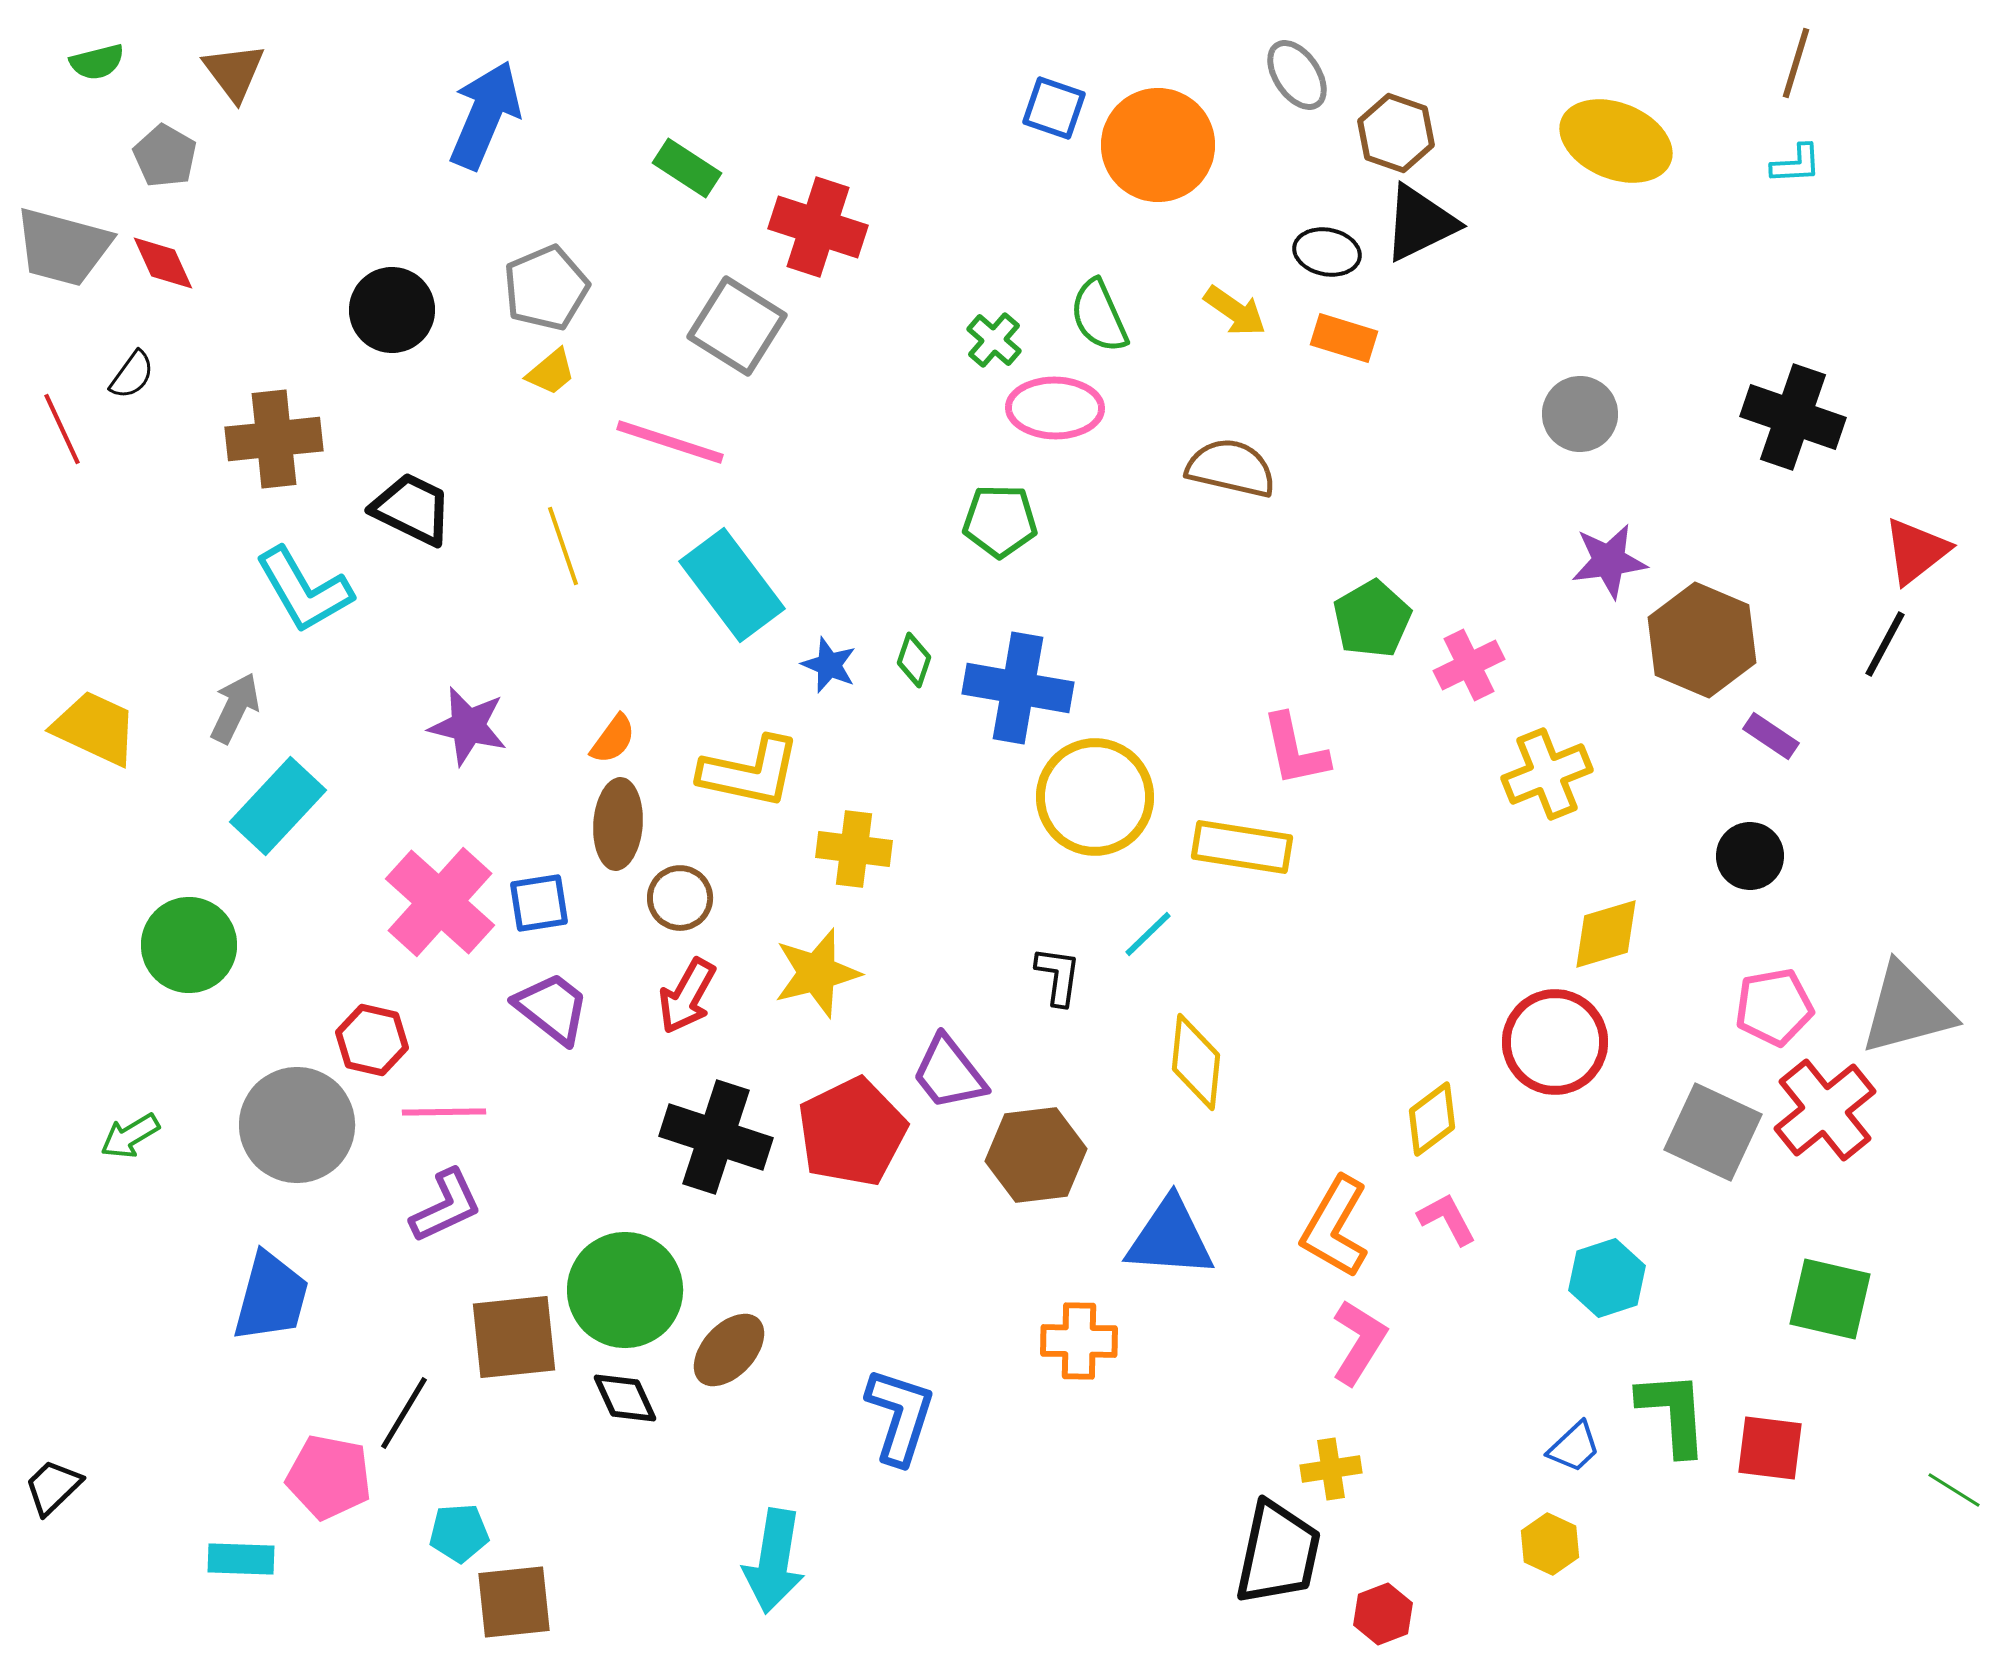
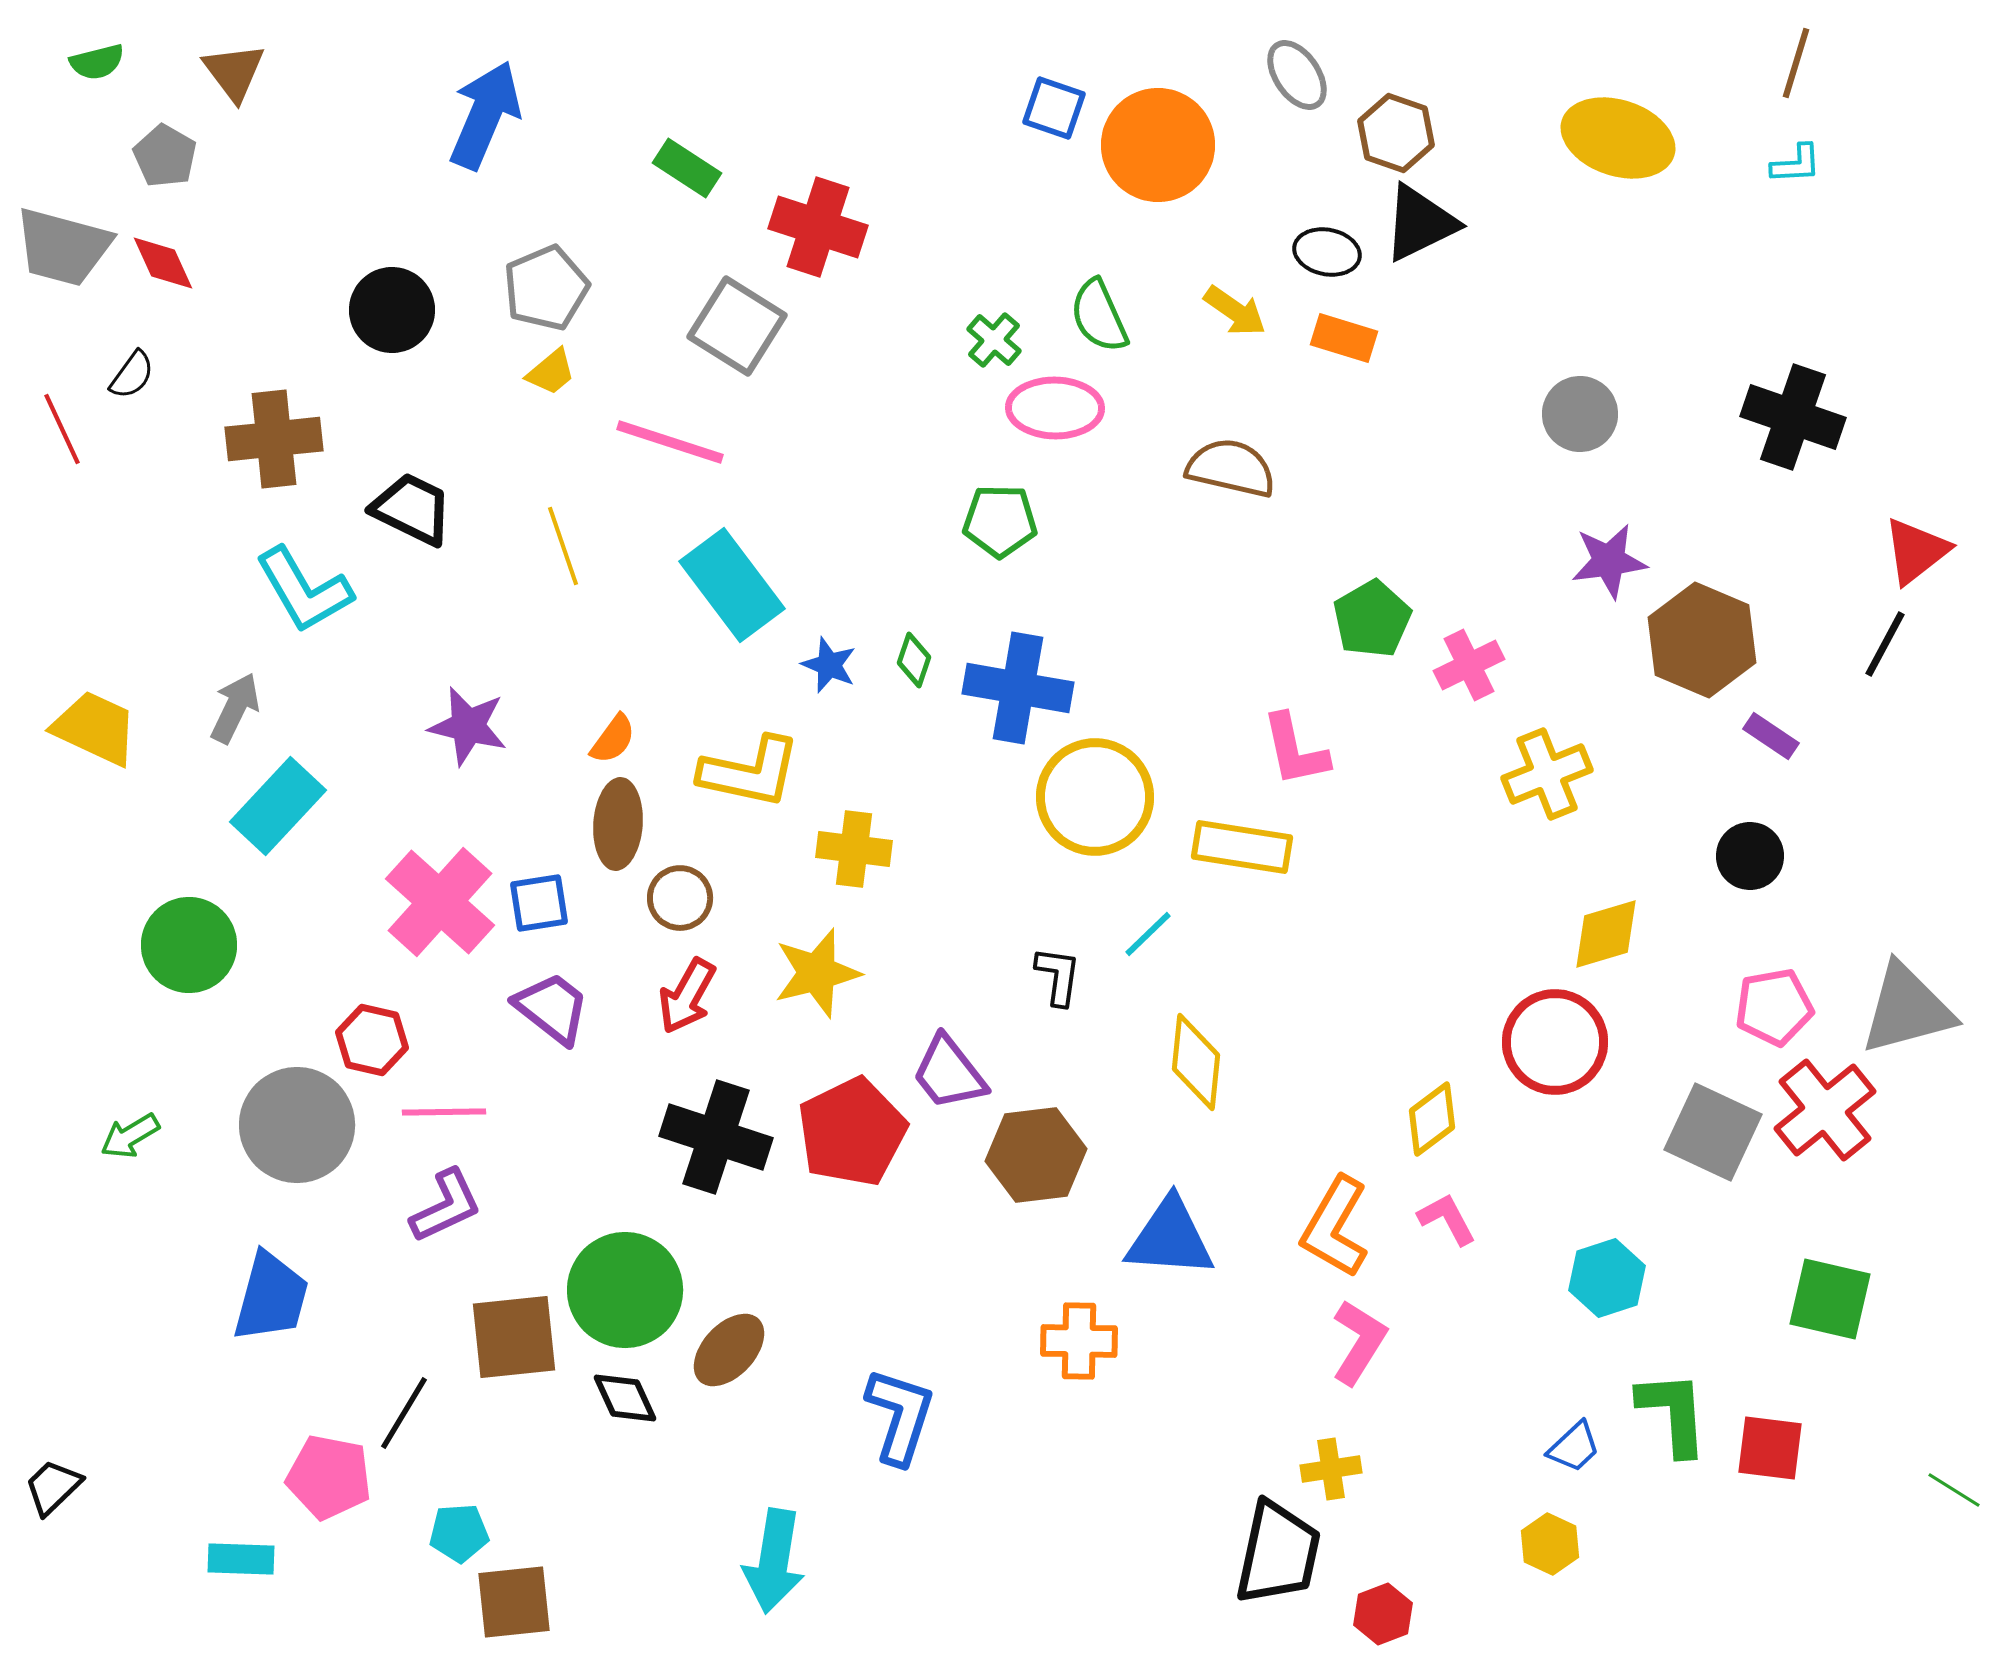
yellow ellipse at (1616, 141): moved 2 px right, 3 px up; rotated 4 degrees counterclockwise
